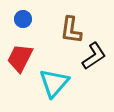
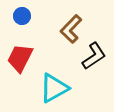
blue circle: moved 1 px left, 3 px up
brown L-shape: moved 1 px up; rotated 36 degrees clockwise
cyan triangle: moved 5 px down; rotated 20 degrees clockwise
